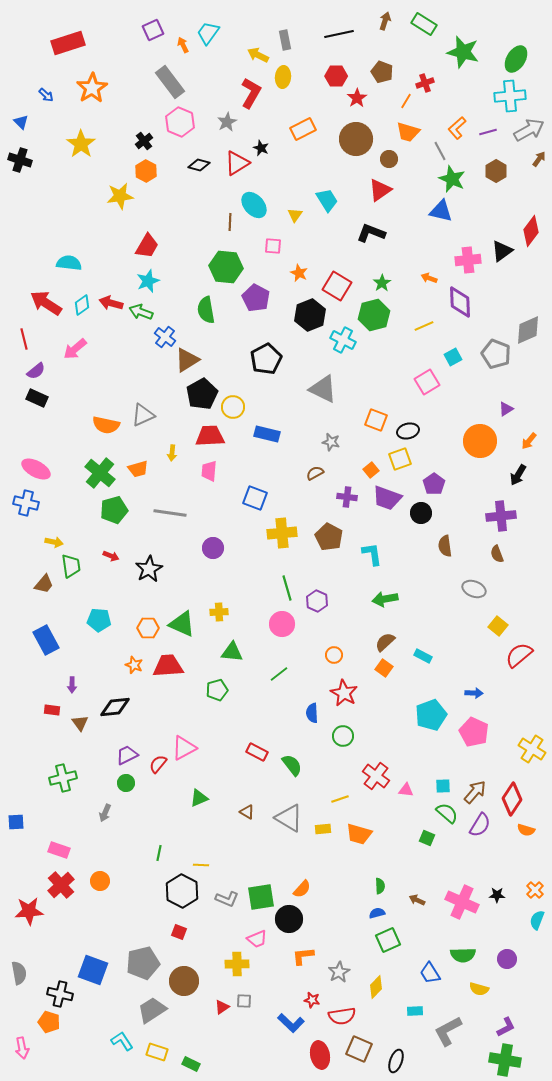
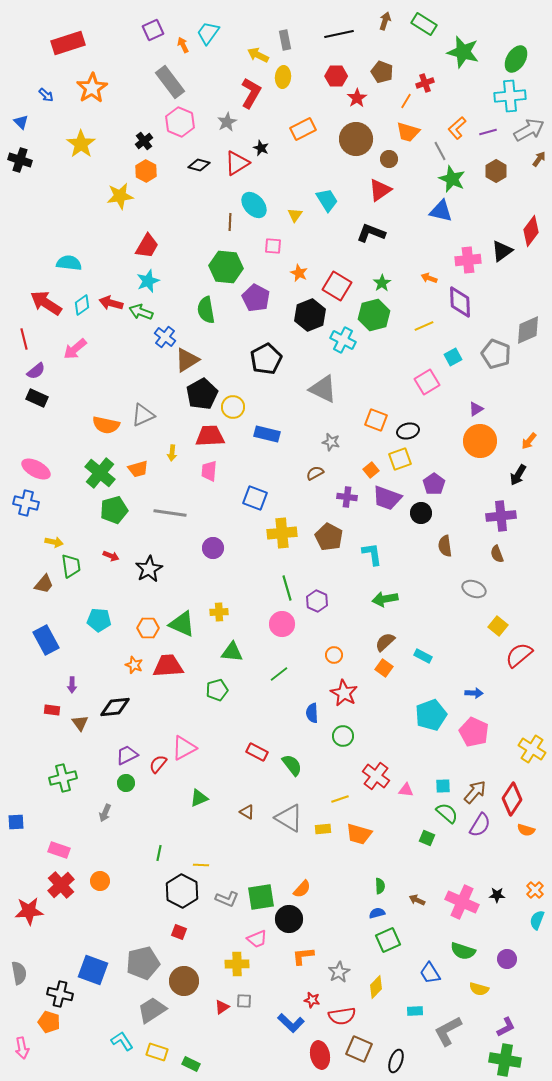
purple triangle at (506, 409): moved 30 px left
green semicircle at (463, 955): moved 4 px up; rotated 20 degrees clockwise
